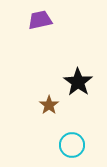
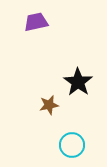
purple trapezoid: moved 4 px left, 2 px down
brown star: rotated 24 degrees clockwise
